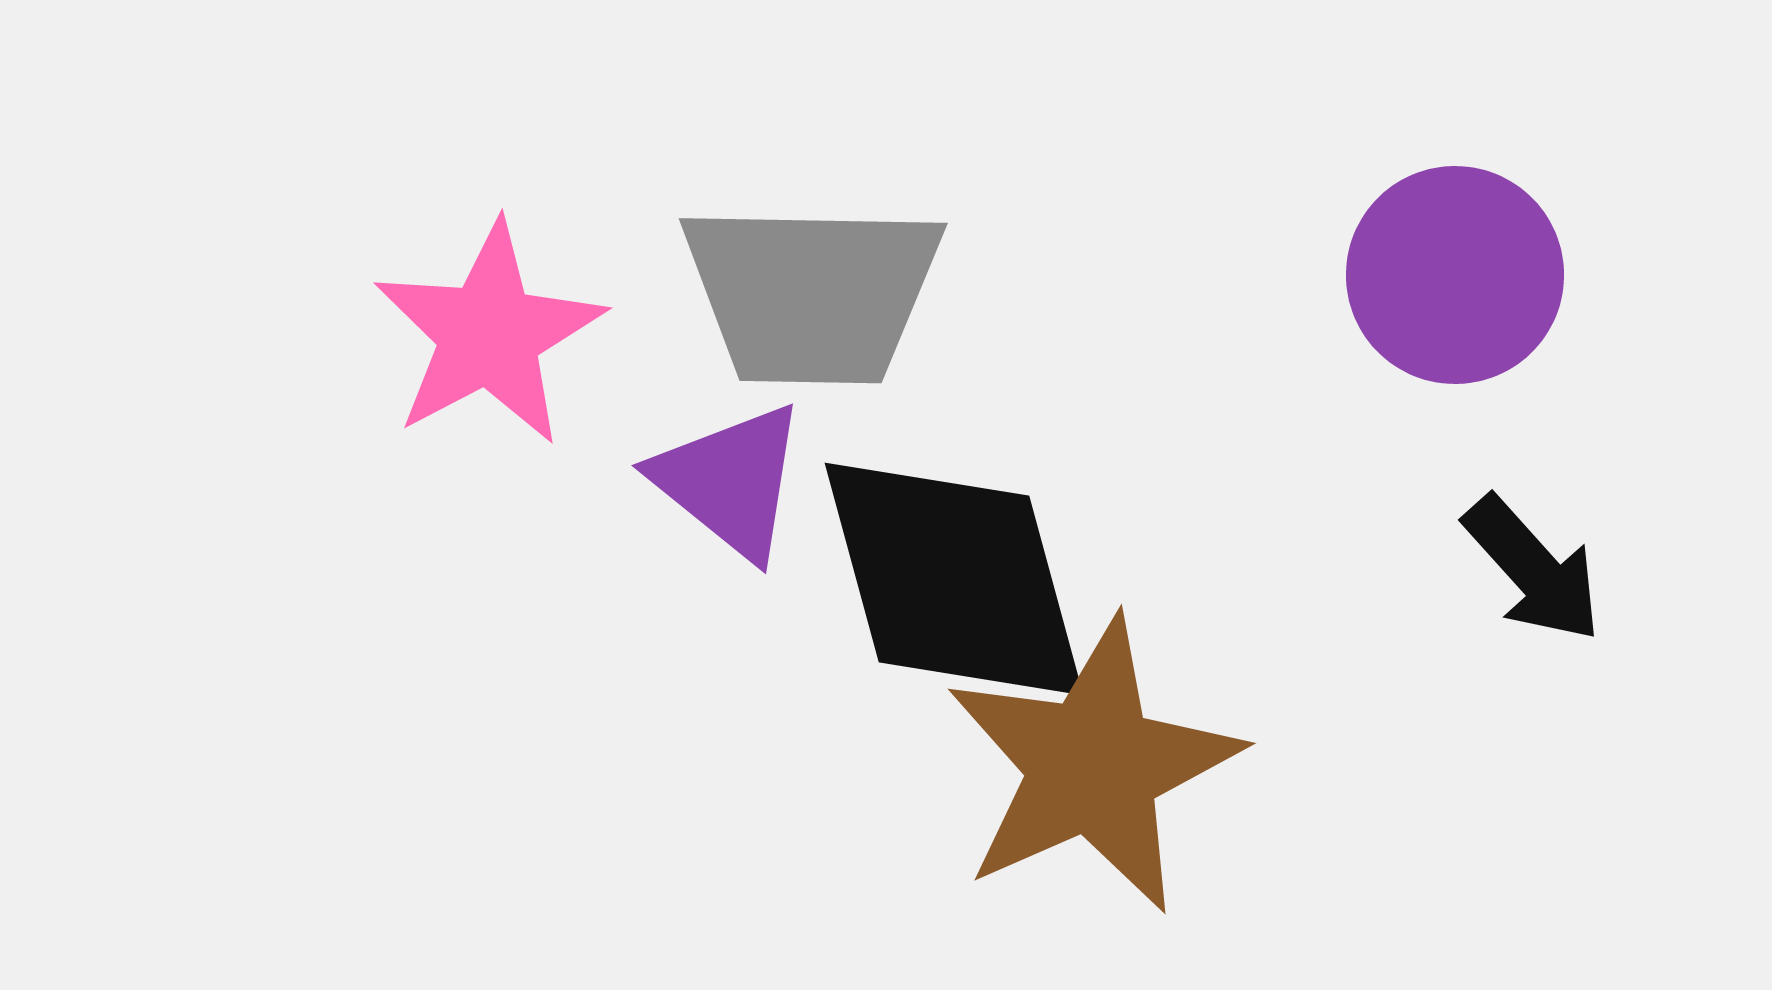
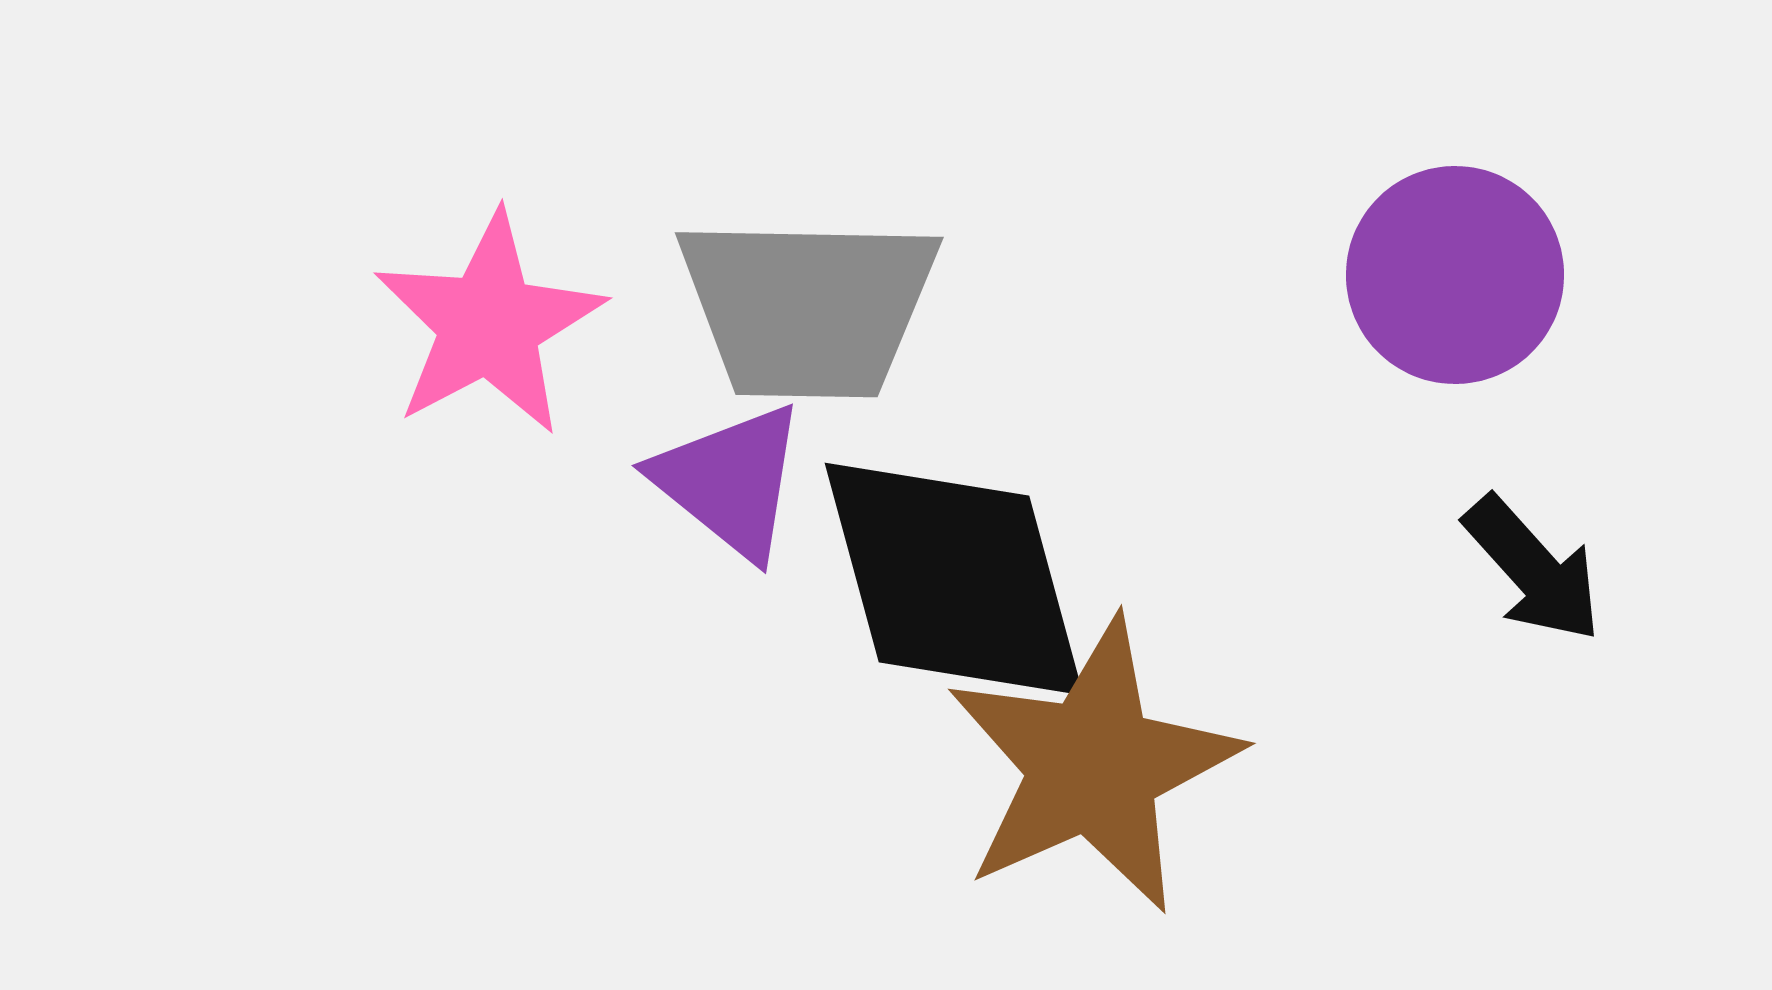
gray trapezoid: moved 4 px left, 14 px down
pink star: moved 10 px up
